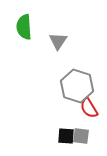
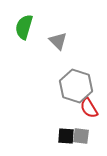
green semicircle: rotated 20 degrees clockwise
gray triangle: rotated 18 degrees counterclockwise
gray hexagon: moved 1 px left
